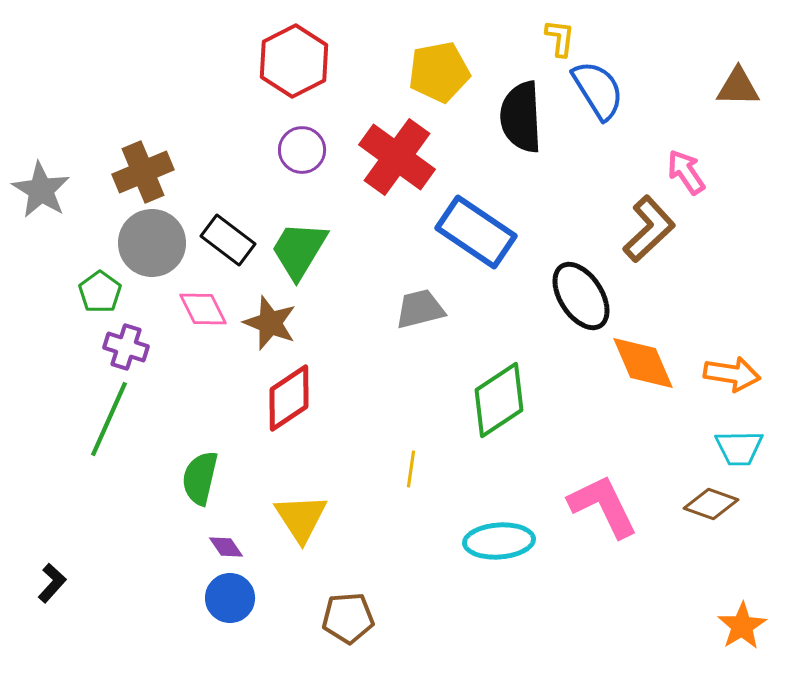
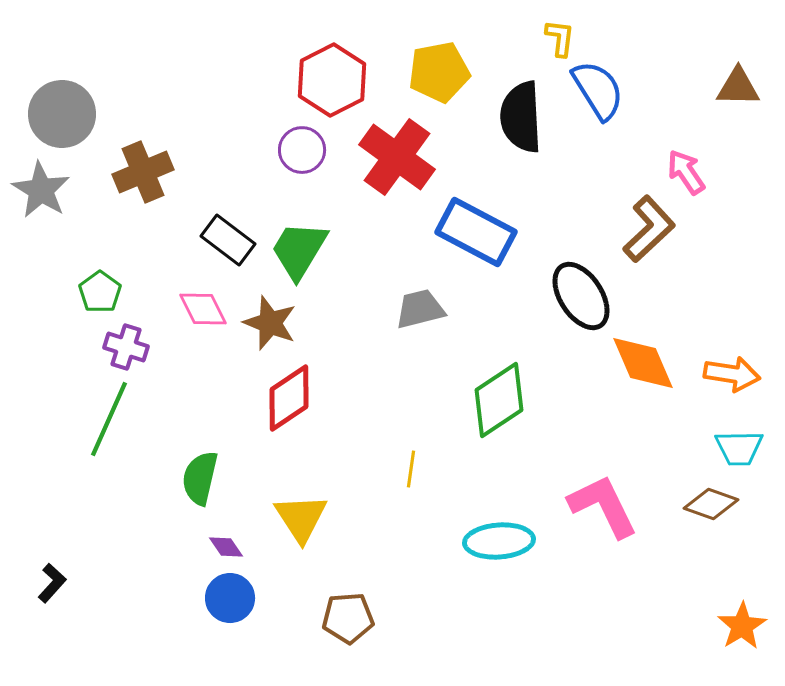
red hexagon: moved 38 px right, 19 px down
blue rectangle: rotated 6 degrees counterclockwise
gray circle: moved 90 px left, 129 px up
